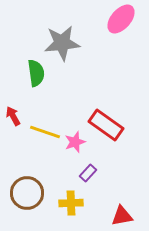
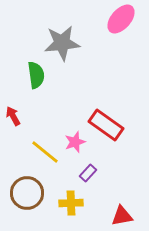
green semicircle: moved 2 px down
yellow line: moved 20 px down; rotated 20 degrees clockwise
